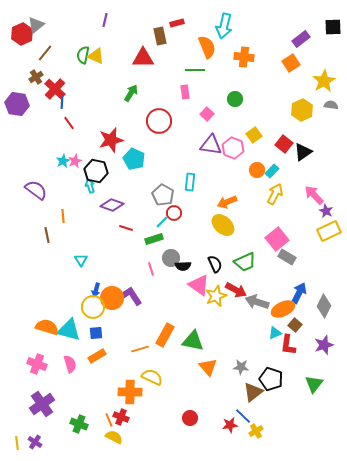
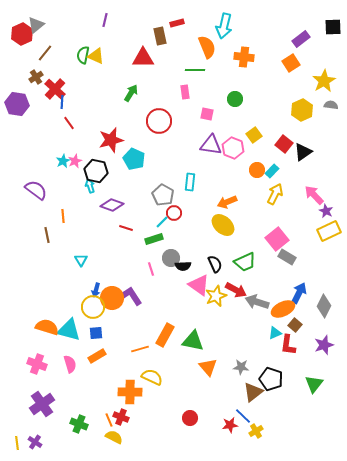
pink square at (207, 114): rotated 32 degrees counterclockwise
